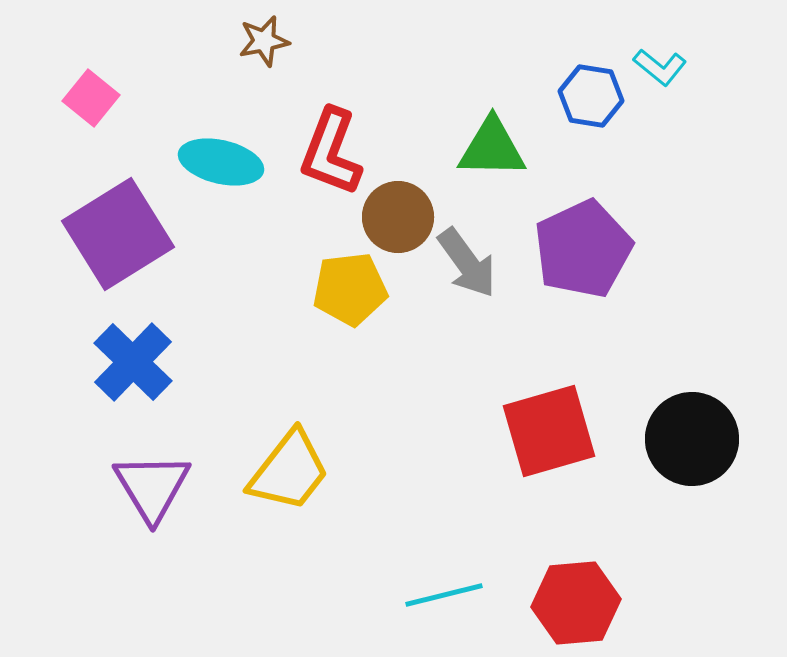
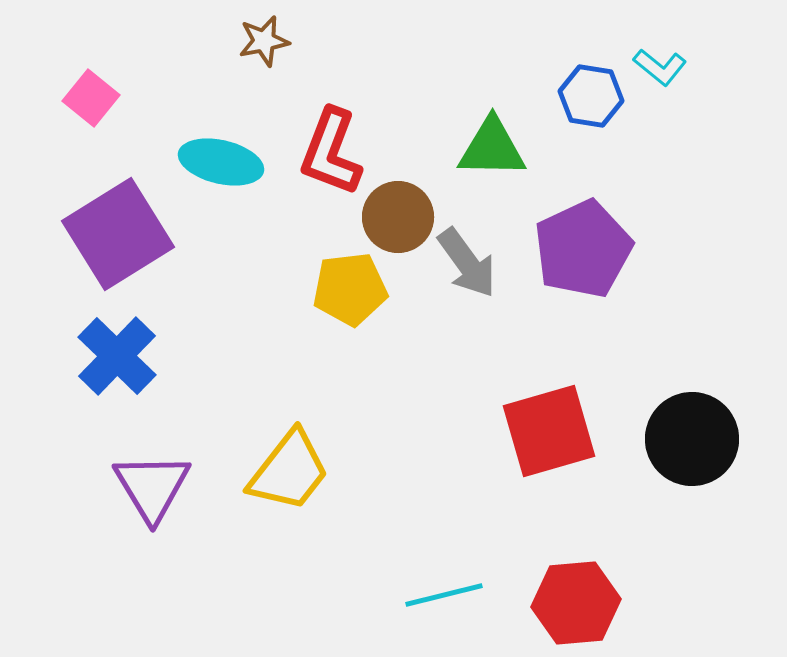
blue cross: moved 16 px left, 6 px up
